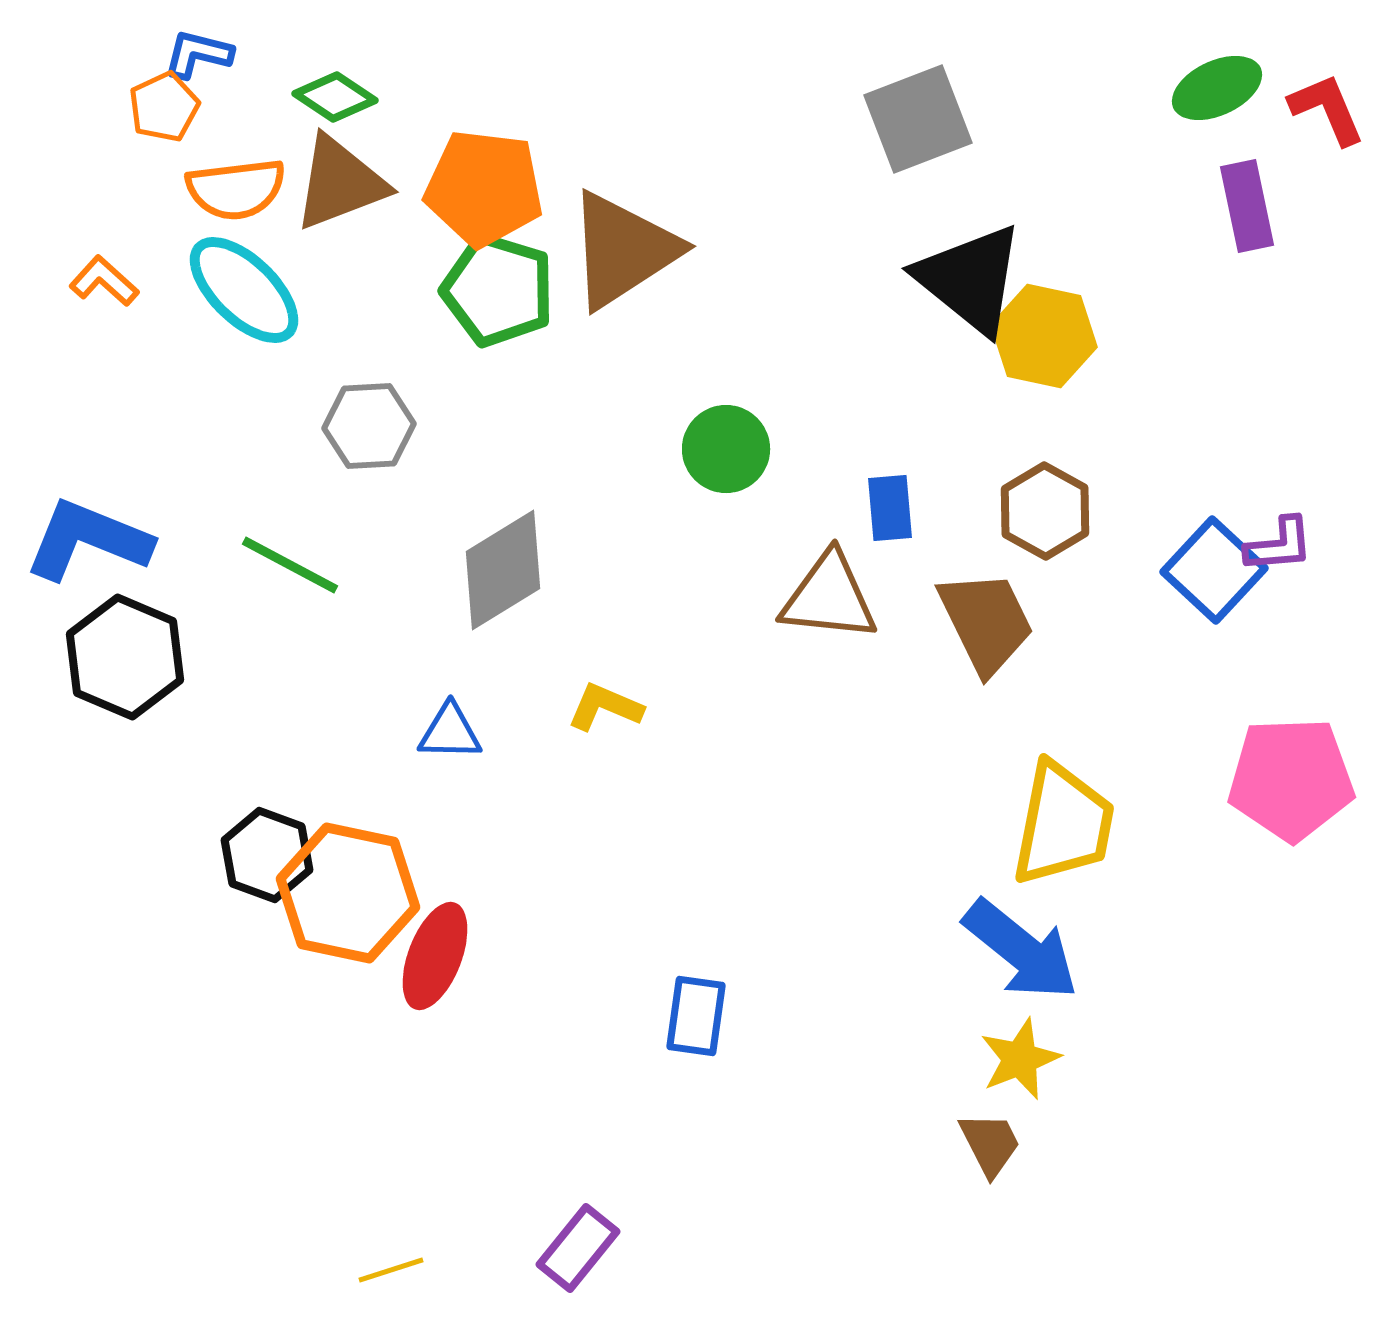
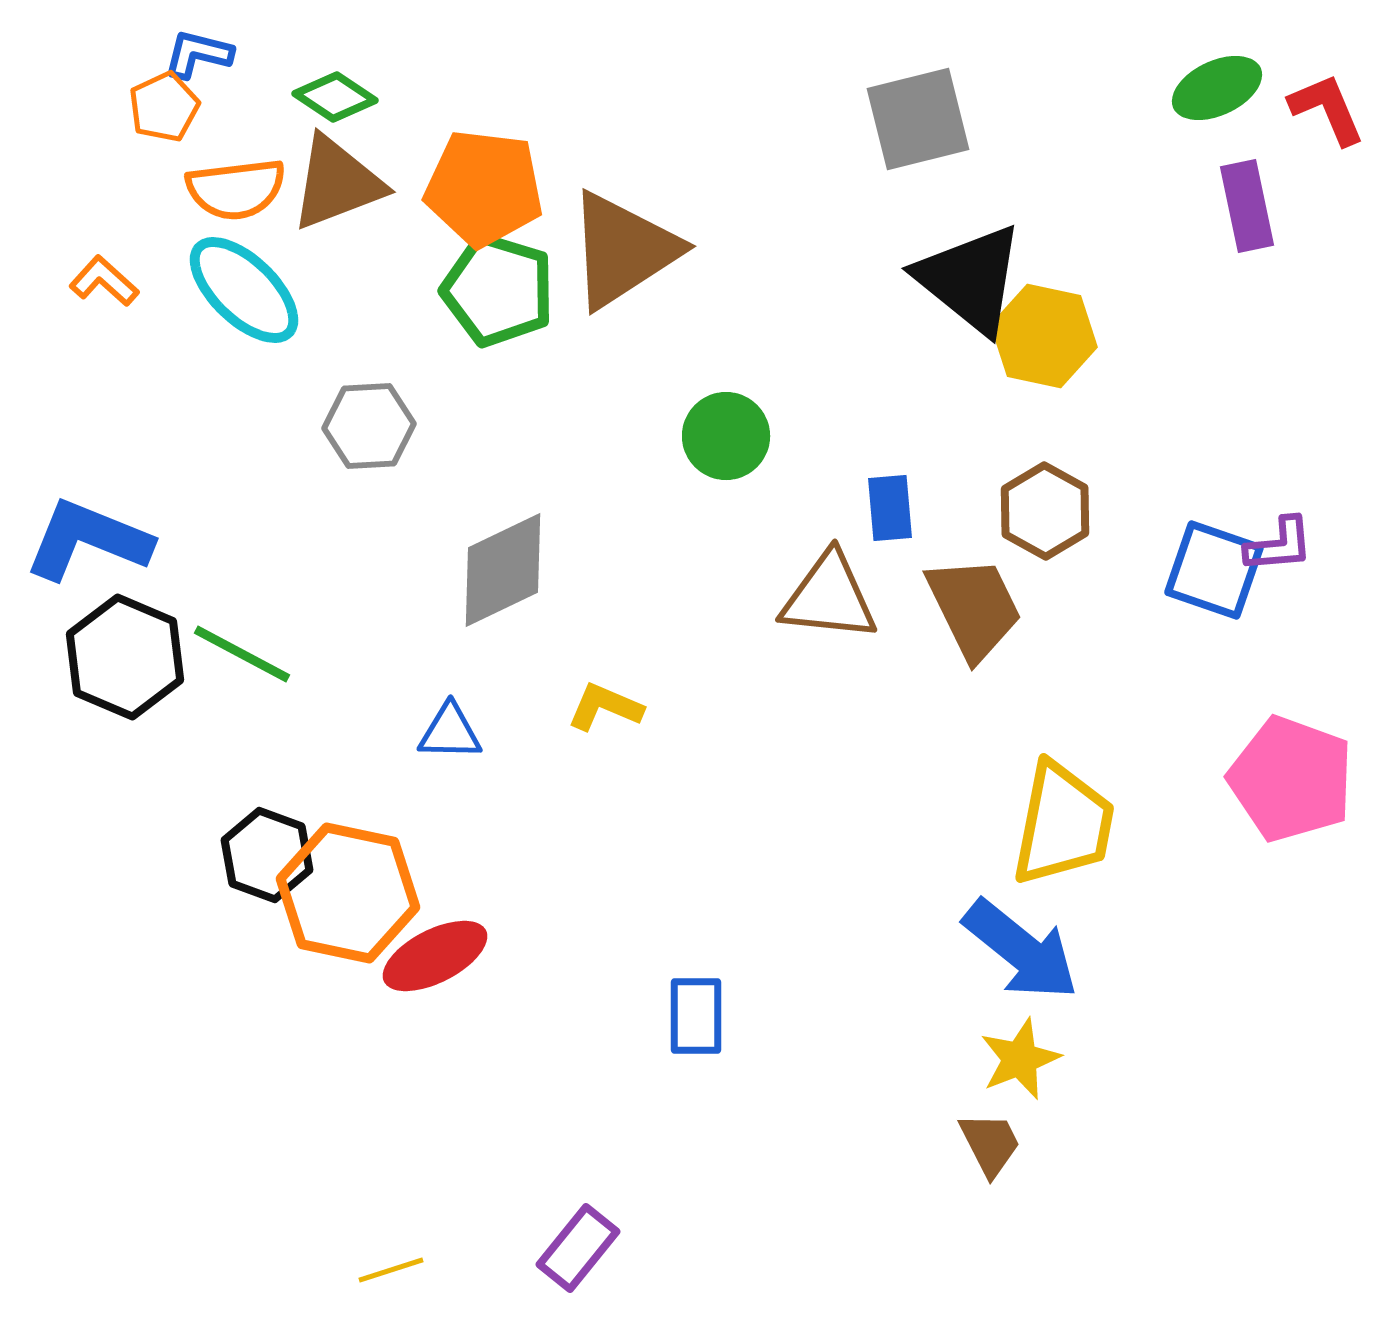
gray square at (918, 119): rotated 7 degrees clockwise
brown triangle at (340, 183): moved 3 px left
green circle at (726, 449): moved 13 px up
green line at (290, 565): moved 48 px left, 89 px down
gray diamond at (503, 570): rotated 6 degrees clockwise
blue square at (1214, 570): rotated 24 degrees counterclockwise
brown trapezoid at (986, 622): moved 12 px left, 14 px up
pink pentagon at (1291, 779): rotated 22 degrees clockwise
red ellipse at (435, 956): rotated 42 degrees clockwise
blue rectangle at (696, 1016): rotated 8 degrees counterclockwise
